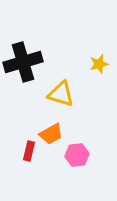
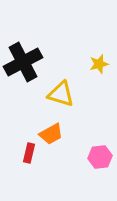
black cross: rotated 12 degrees counterclockwise
red rectangle: moved 2 px down
pink hexagon: moved 23 px right, 2 px down
